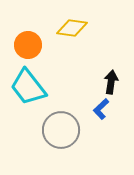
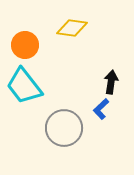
orange circle: moved 3 px left
cyan trapezoid: moved 4 px left, 1 px up
gray circle: moved 3 px right, 2 px up
